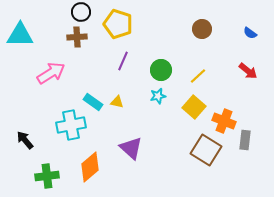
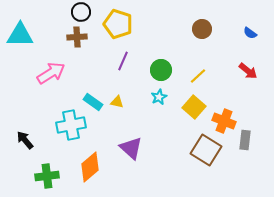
cyan star: moved 1 px right, 1 px down; rotated 14 degrees counterclockwise
